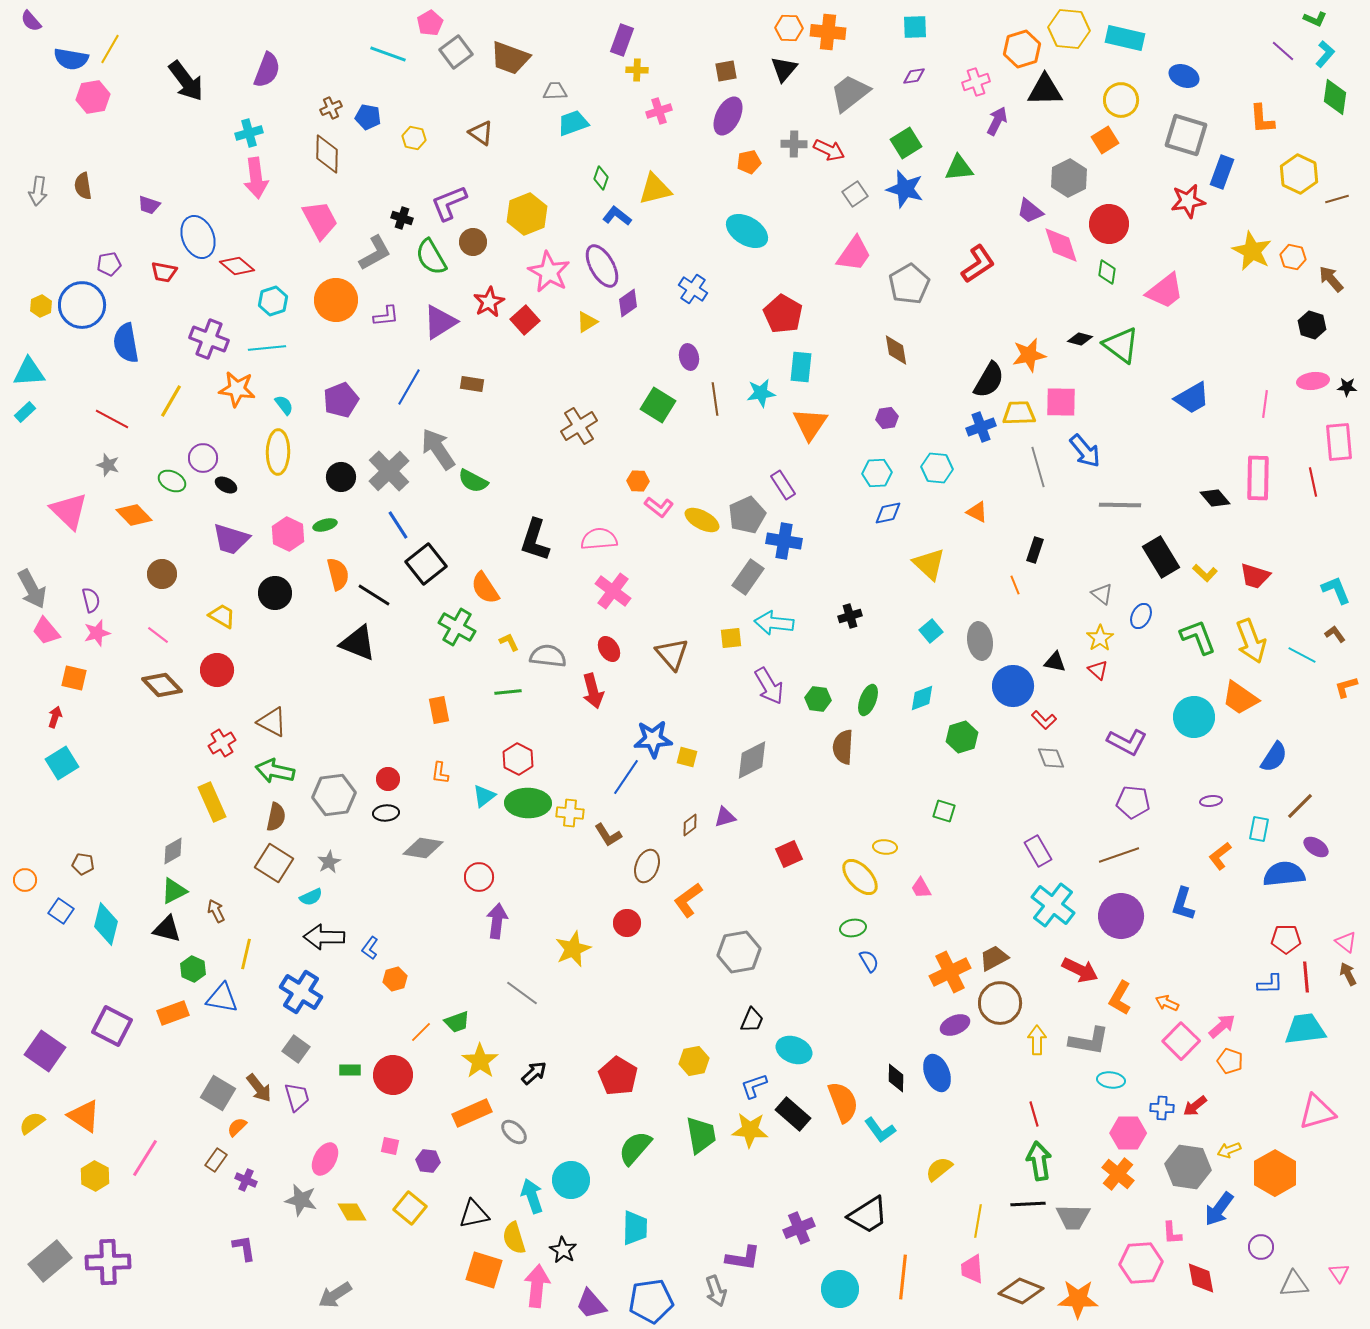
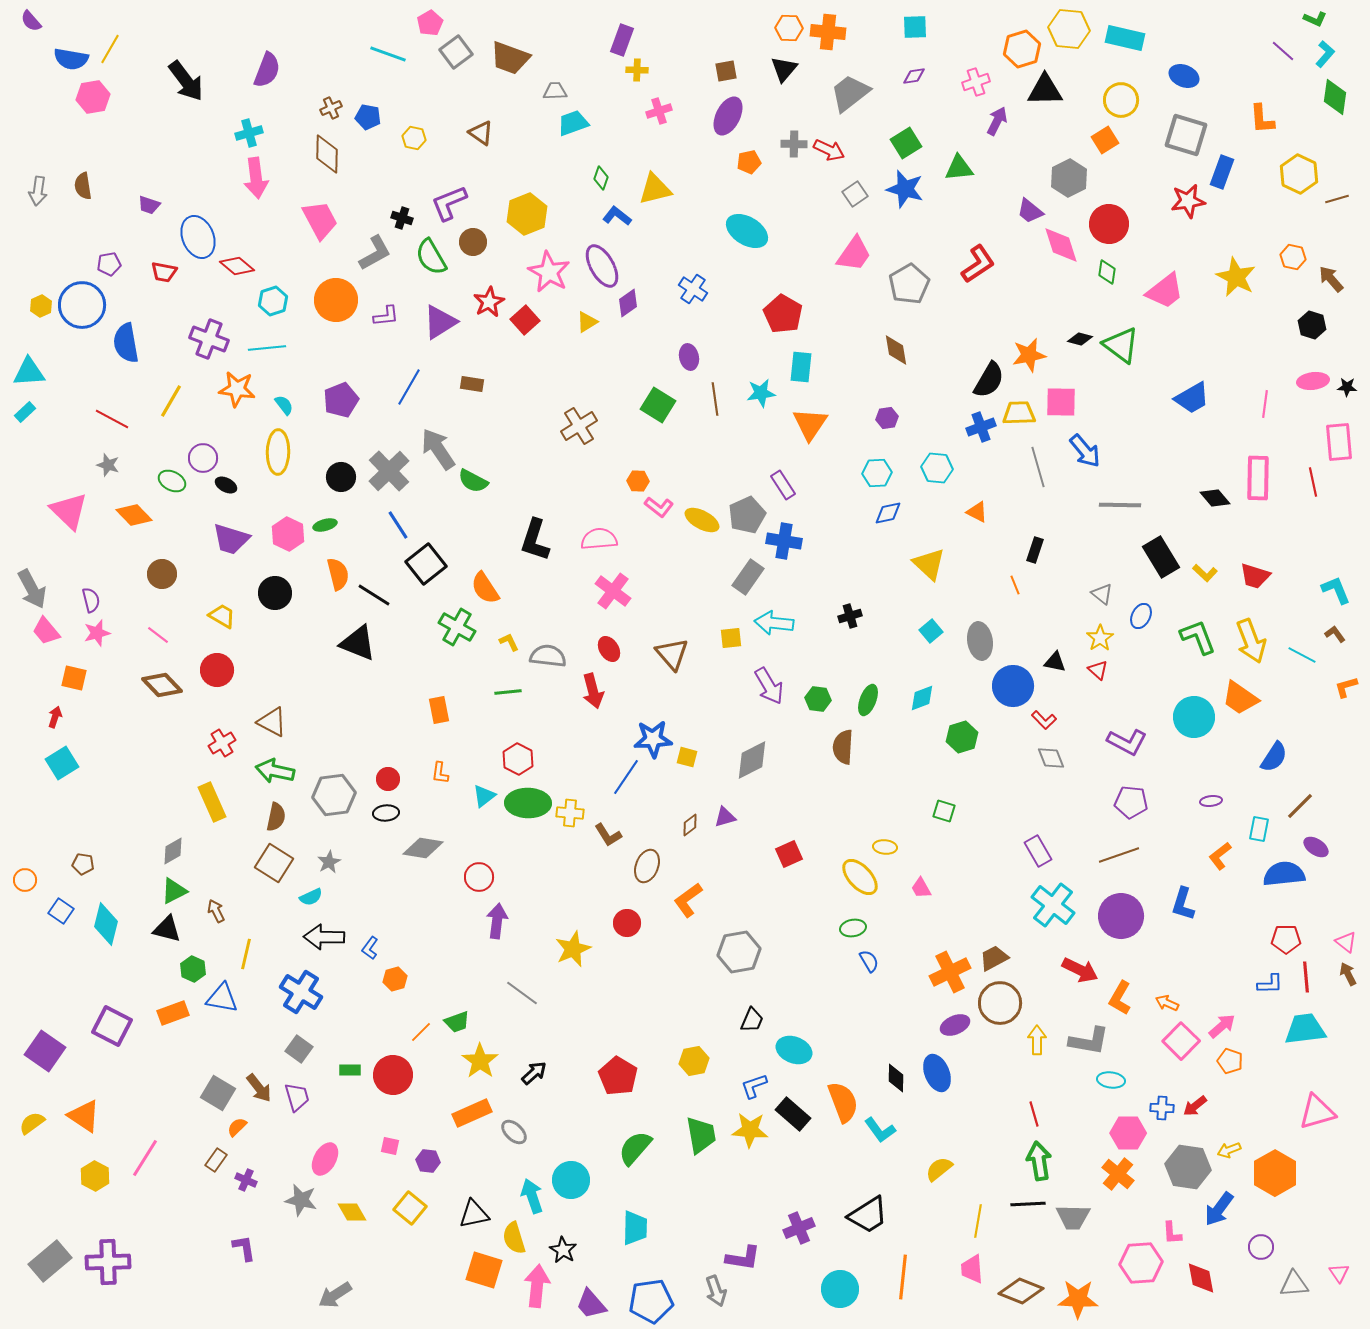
yellow star at (1252, 251): moved 16 px left, 26 px down
purple pentagon at (1133, 802): moved 2 px left
gray square at (296, 1049): moved 3 px right
